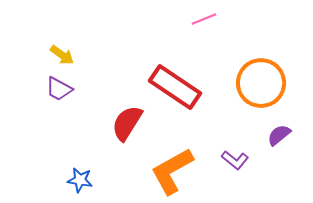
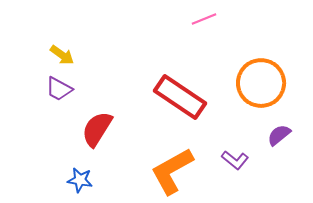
red rectangle: moved 5 px right, 10 px down
red semicircle: moved 30 px left, 6 px down
